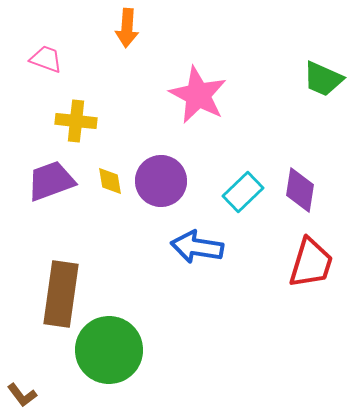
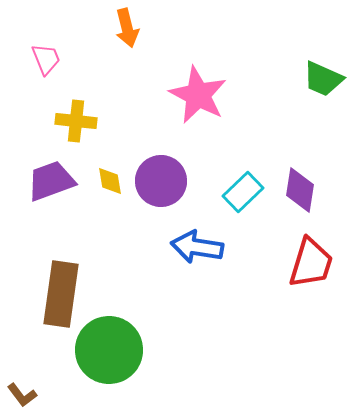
orange arrow: rotated 18 degrees counterclockwise
pink trapezoid: rotated 48 degrees clockwise
